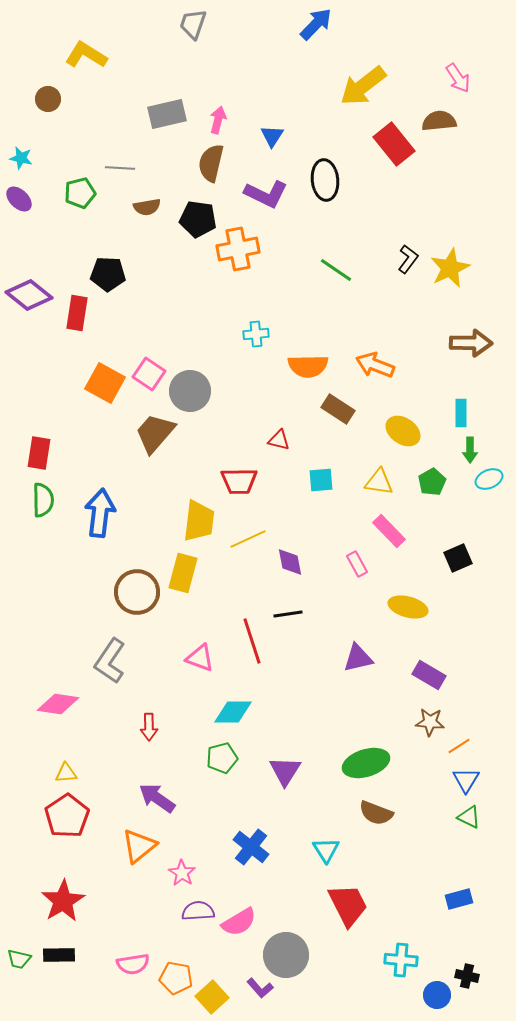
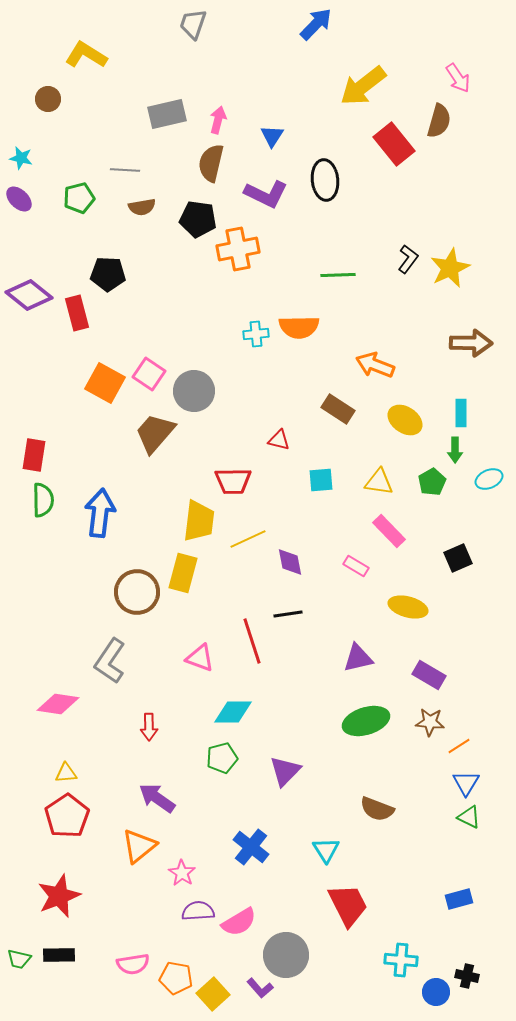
brown semicircle at (439, 121): rotated 112 degrees clockwise
gray line at (120, 168): moved 5 px right, 2 px down
green pentagon at (80, 193): moved 1 px left, 5 px down
brown semicircle at (147, 207): moved 5 px left
green line at (336, 270): moved 2 px right, 5 px down; rotated 36 degrees counterclockwise
red rectangle at (77, 313): rotated 24 degrees counterclockwise
orange semicircle at (308, 366): moved 9 px left, 39 px up
gray circle at (190, 391): moved 4 px right
yellow ellipse at (403, 431): moved 2 px right, 11 px up
green arrow at (470, 450): moved 15 px left
red rectangle at (39, 453): moved 5 px left, 2 px down
red trapezoid at (239, 481): moved 6 px left
pink rectangle at (357, 564): moved 1 px left, 2 px down; rotated 30 degrees counterclockwise
green ellipse at (366, 763): moved 42 px up
purple triangle at (285, 771): rotated 12 degrees clockwise
blue triangle at (466, 780): moved 3 px down
brown semicircle at (376, 813): moved 1 px right, 4 px up
red star at (63, 901): moved 4 px left, 5 px up; rotated 9 degrees clockwise
blue circle at (437, 995): moved 1 px left, 3 px up
yellow square at (212, 997): moved 1 px right, 3 px up
